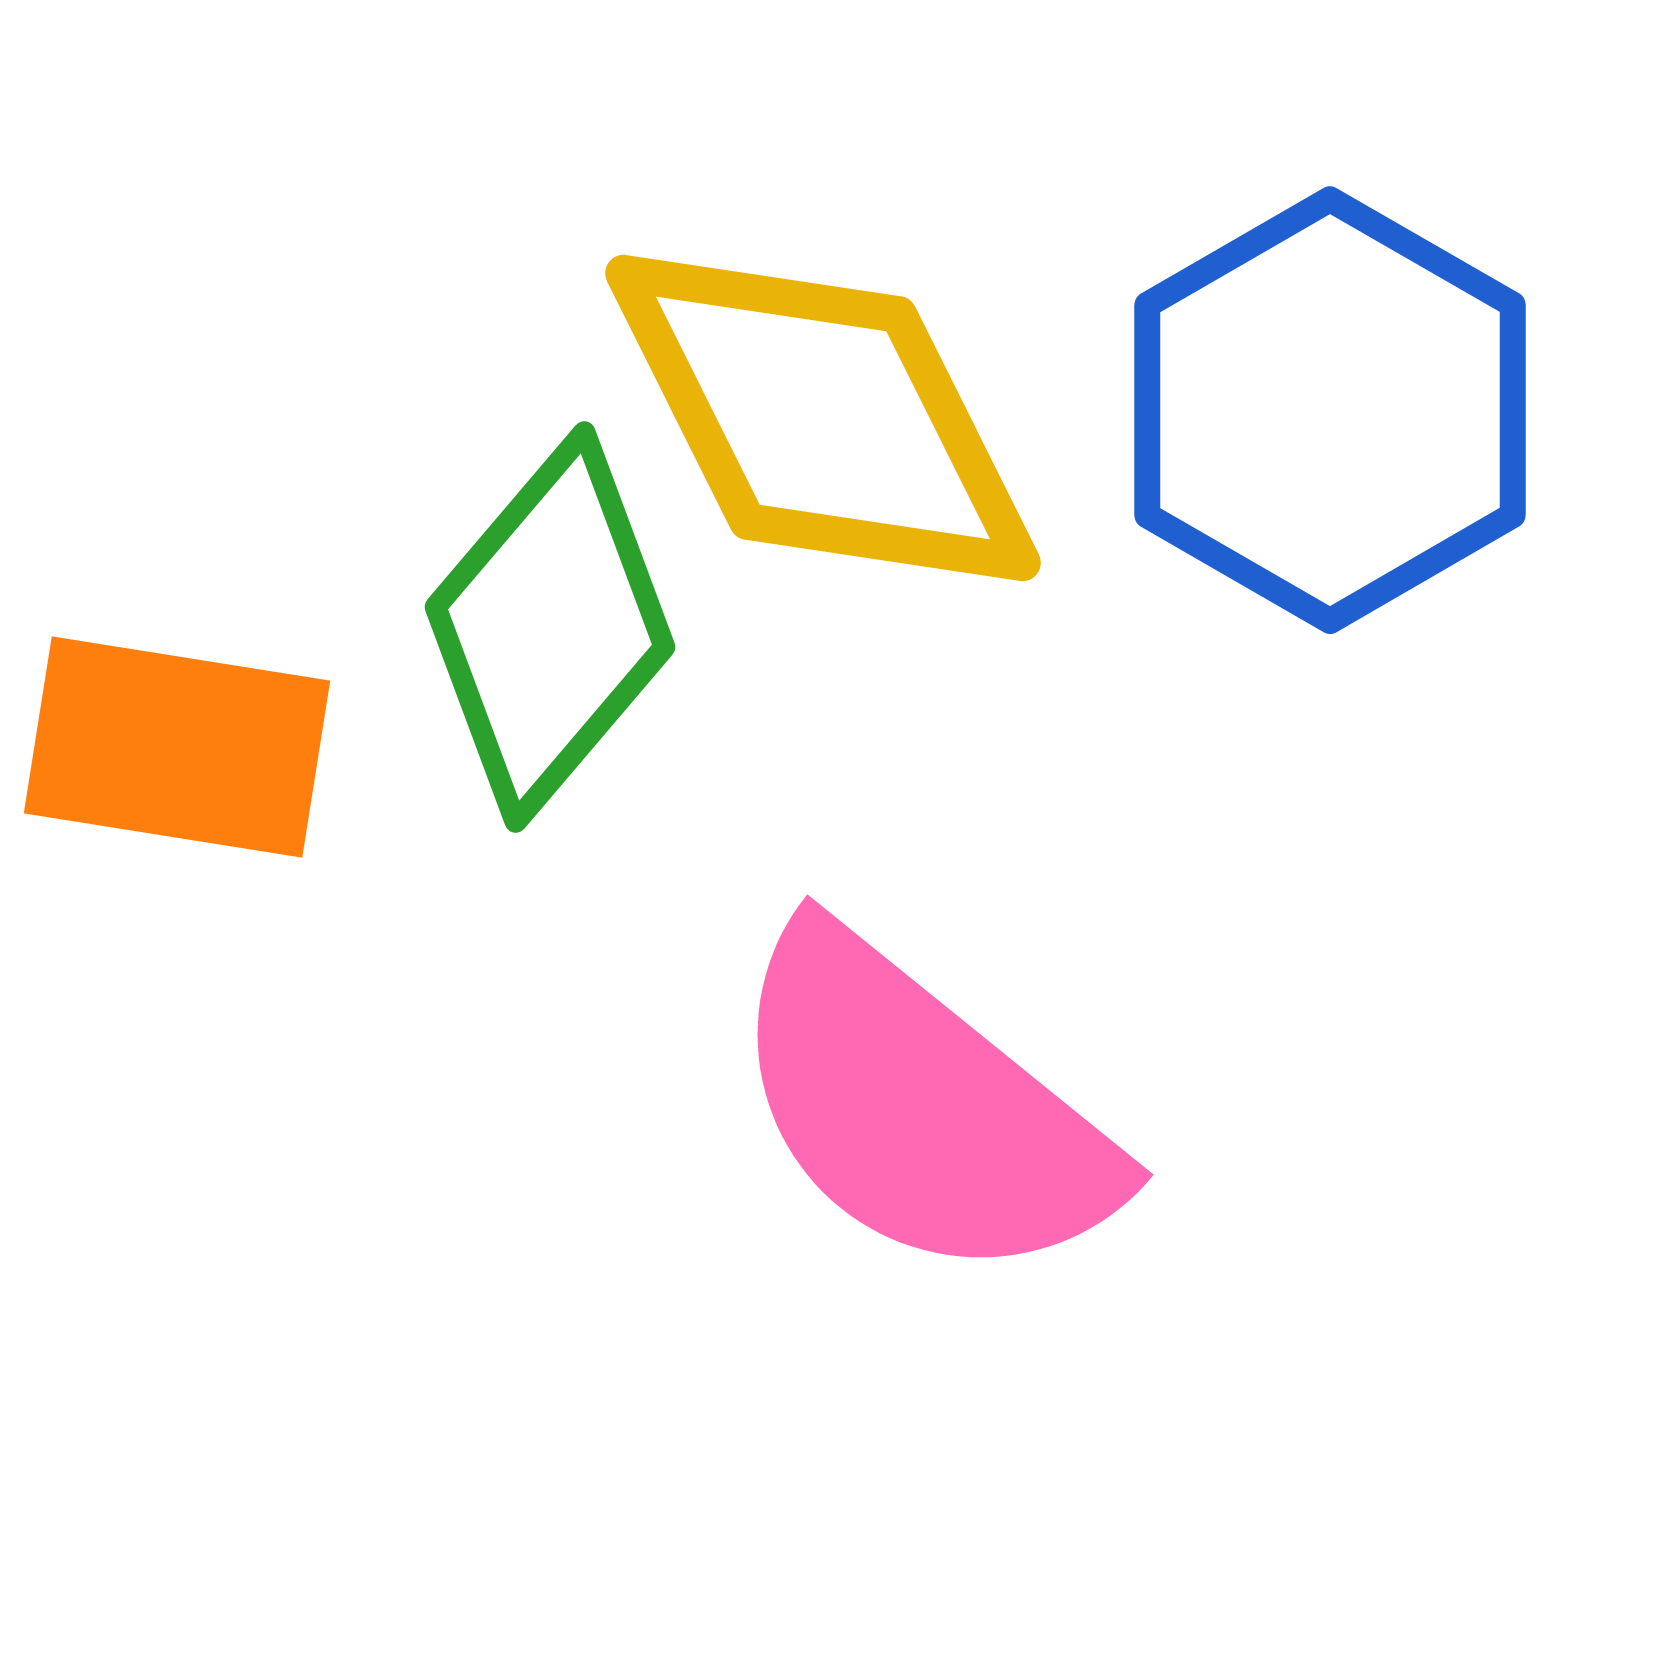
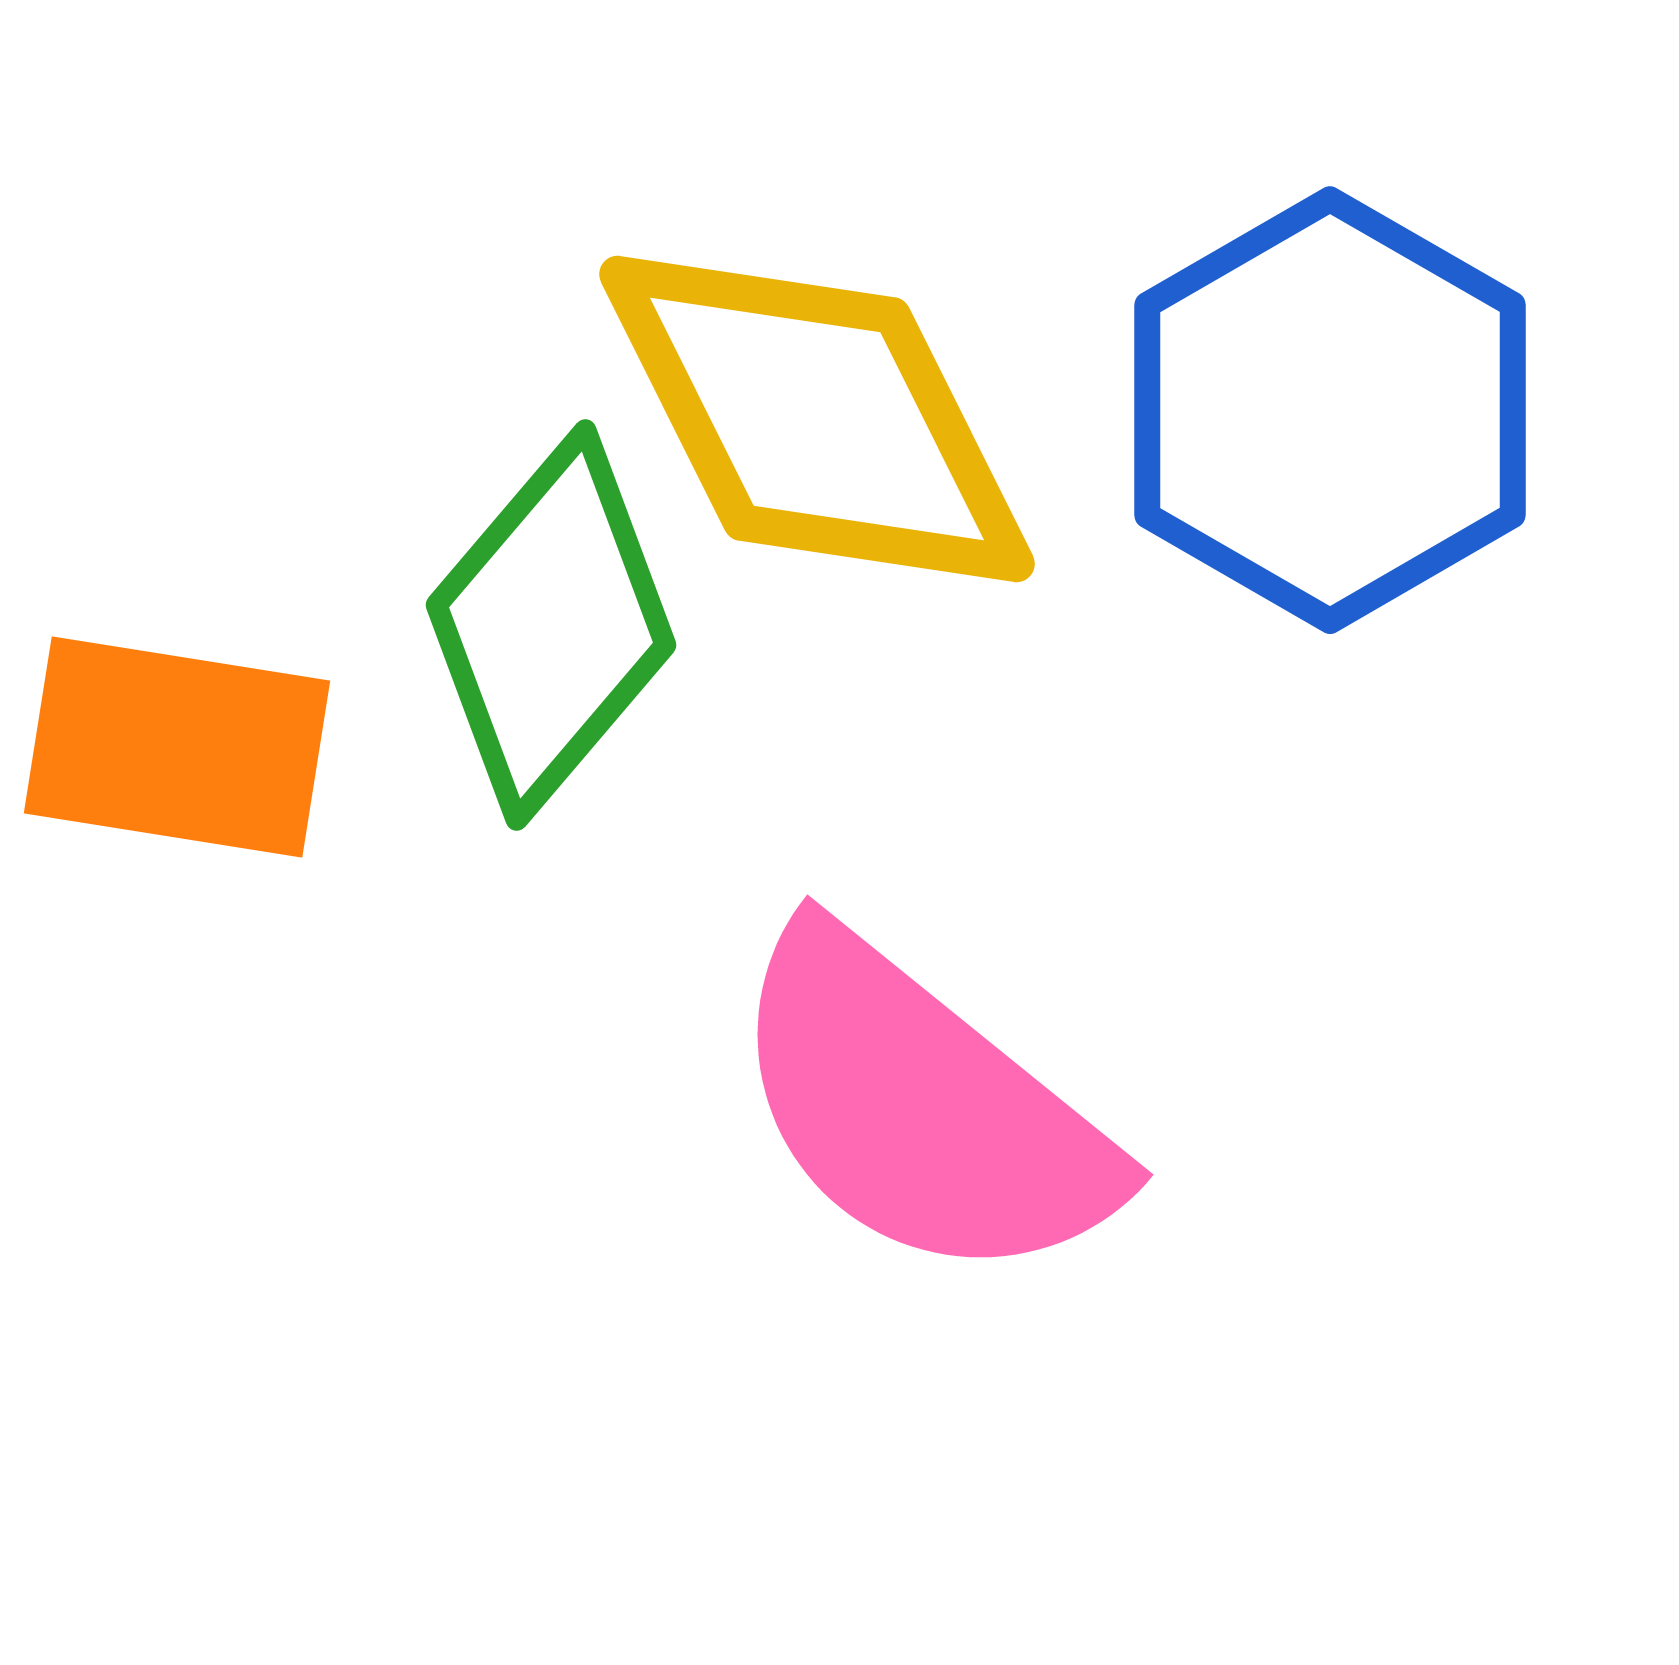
yellow diamond: moved 6 px left, 1 px down
green diamond: moved 1 px right, 2 px up
